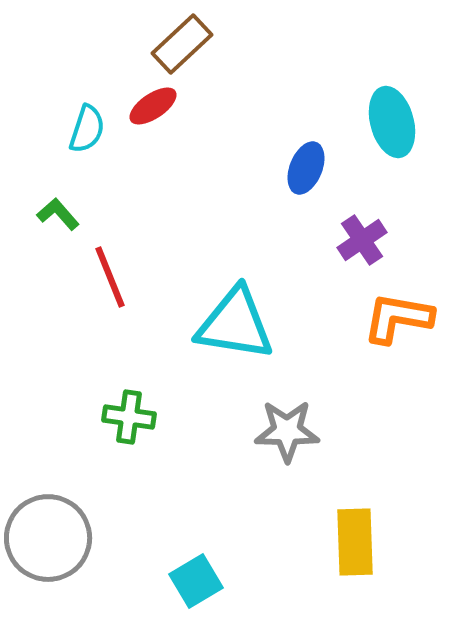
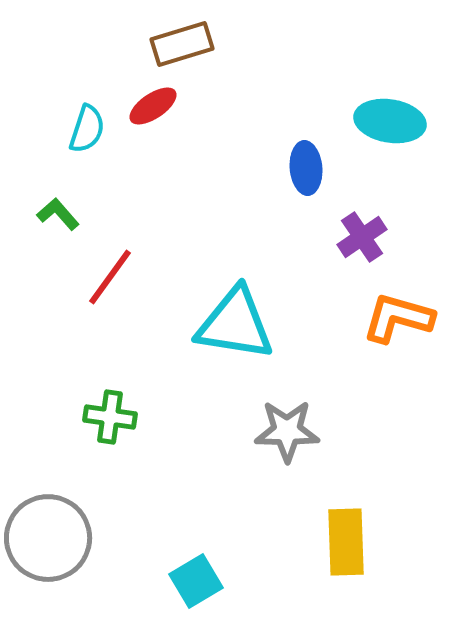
brown rectangle: rotated 26 degrees clockwise
cyan ellipse: moved 2 px left, 1 px up; rotated 66 degrees counterclockwise
blue ellipse: rotated 27 degrees counterclockwise
purple cross: moved 3 px up
red line: rotated 58 degrees clockwise
orange L-shape: rotated 6 degrees clockwise
green cross: moved 19 px left
yellow rectangle: moved 9 px left
